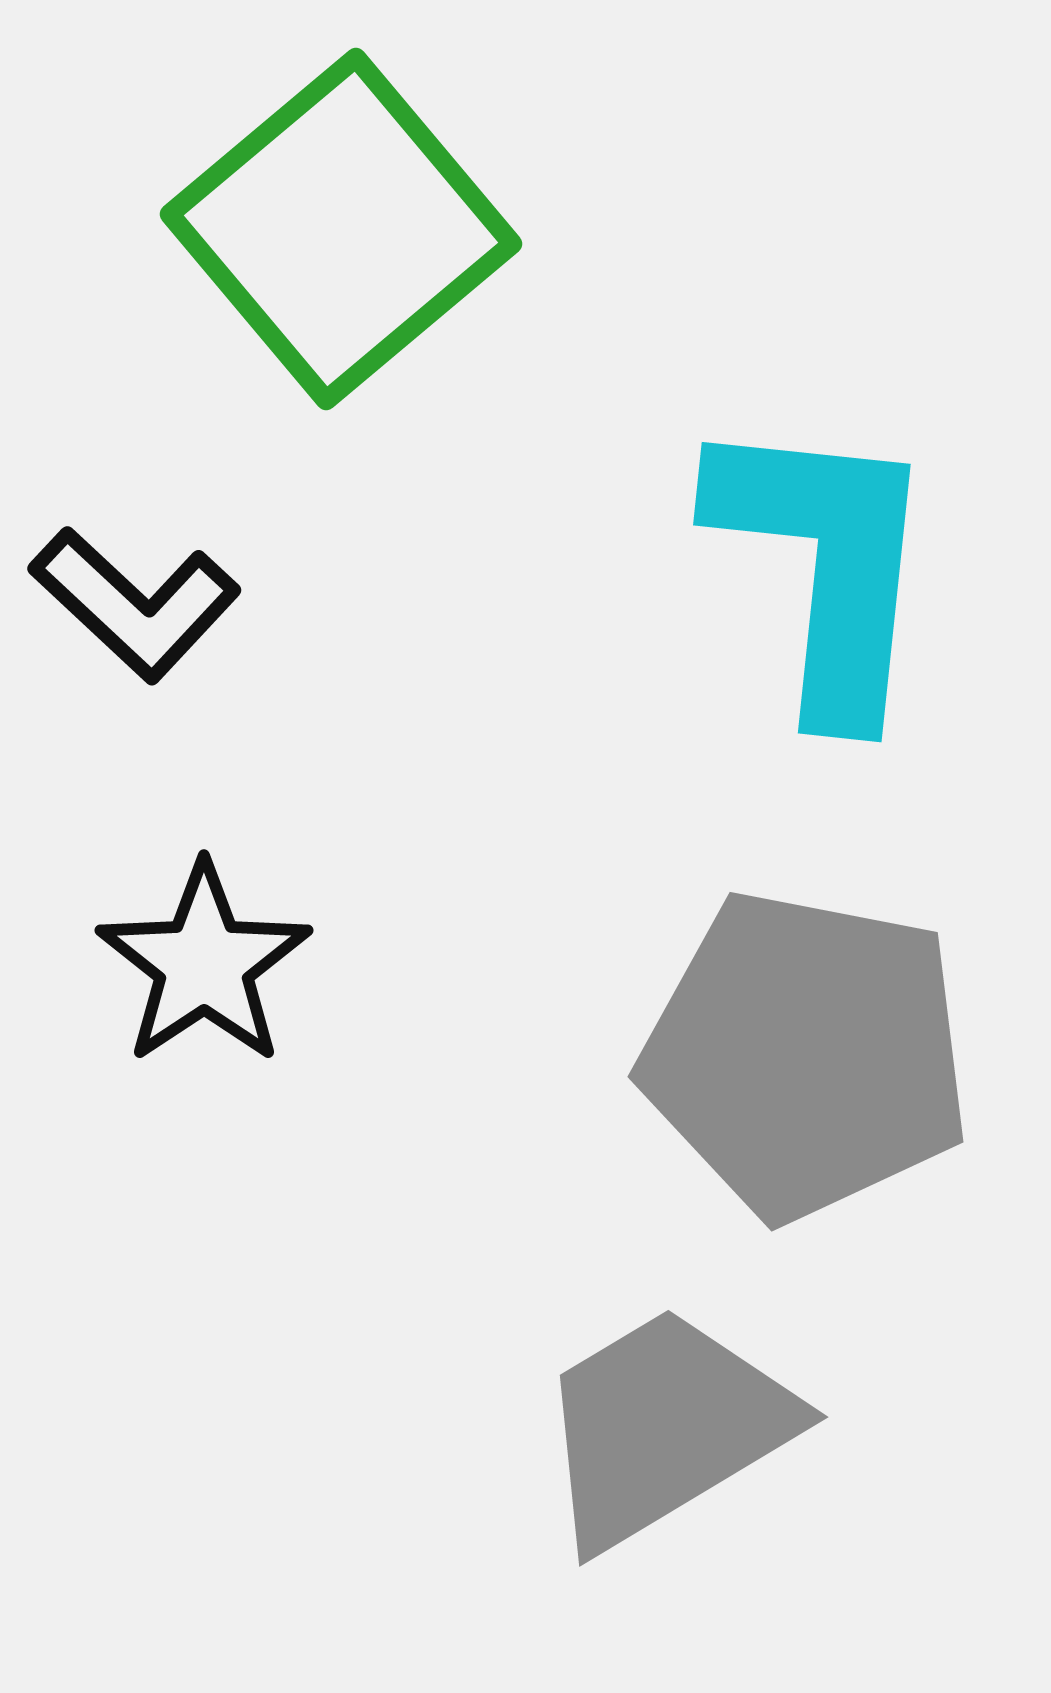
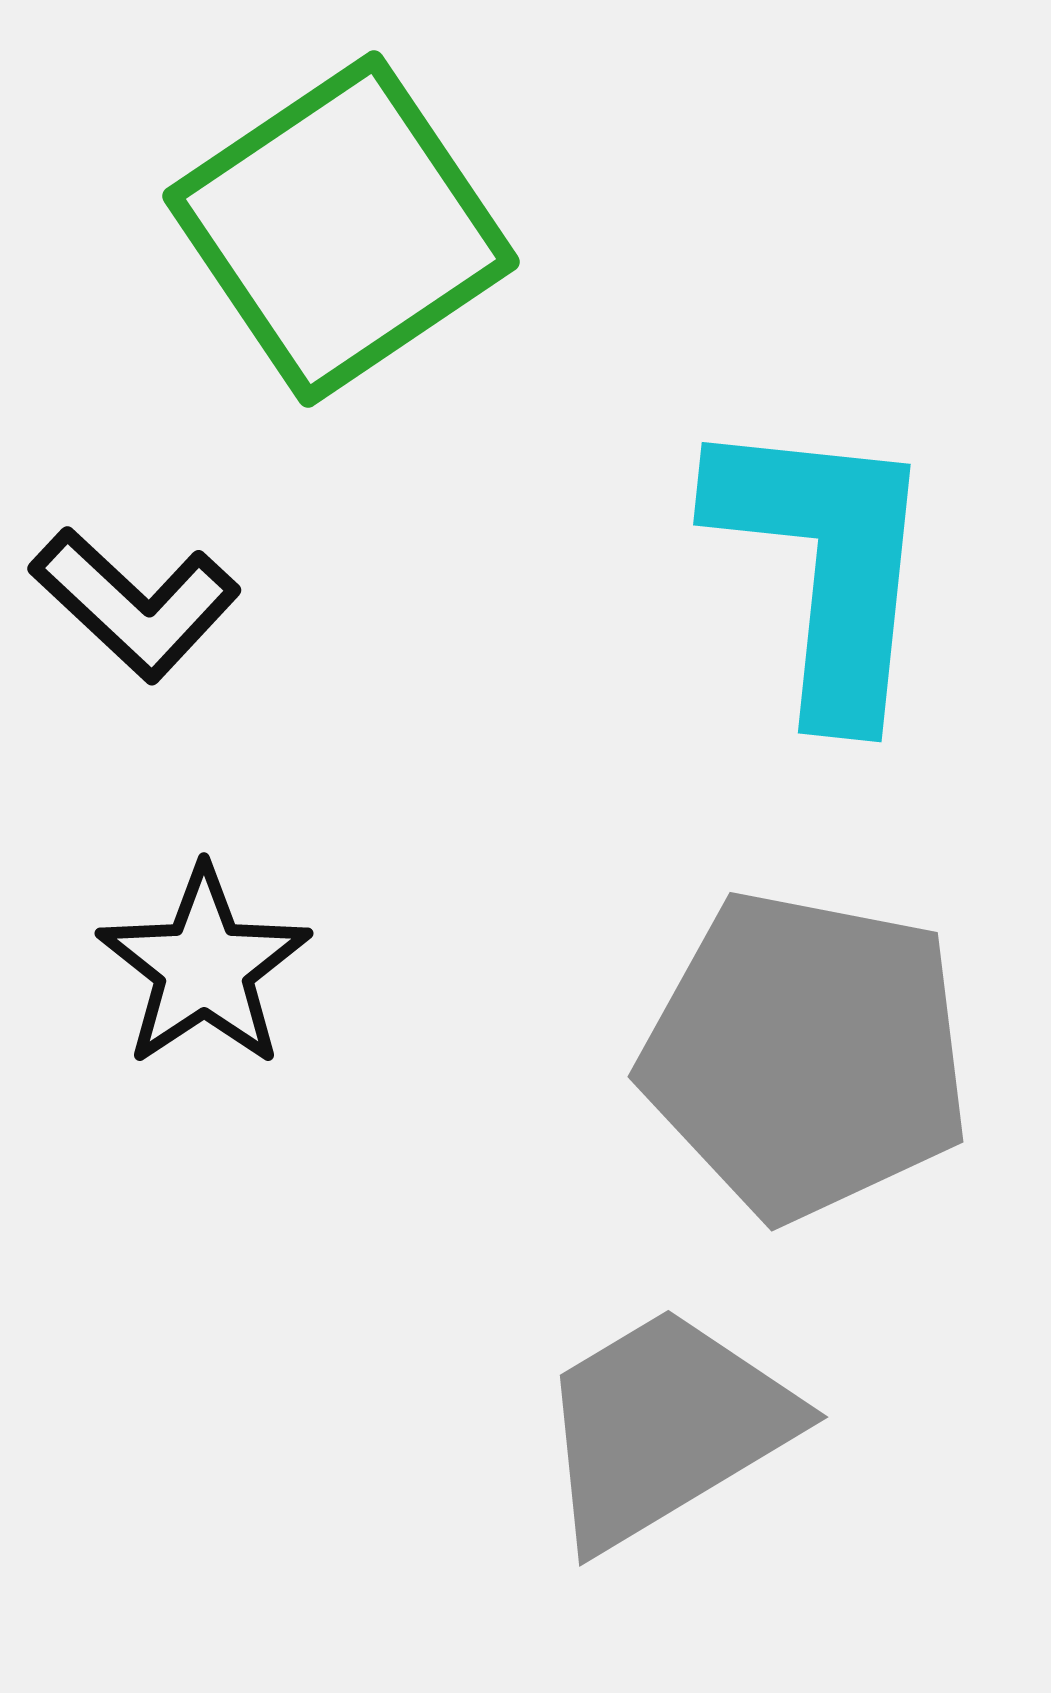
green square: rotated 6 degrees clockwise
black star: moved 3 px down
